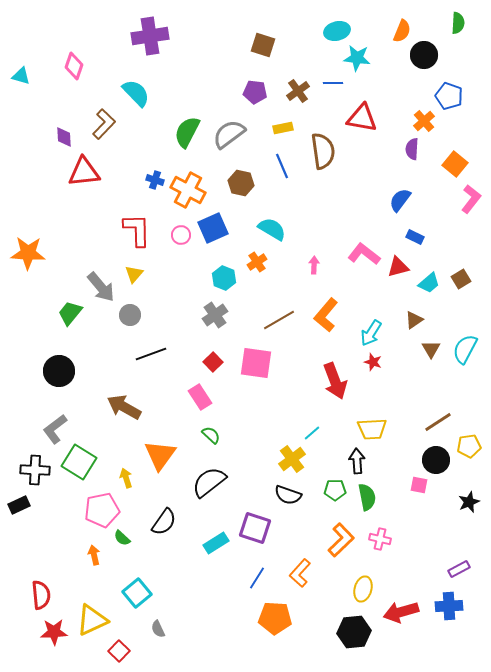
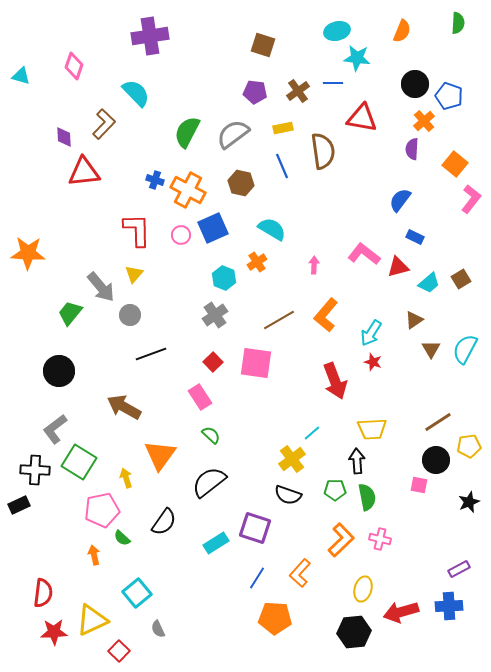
black circle at (424, 55): moved 9 px left, 29 px down
gray semicircle at (229, 134): moved 4 px right
red semicircle at (41, 595): moved 2 px right, 2 px up; rotated 12 degrees clockwise
